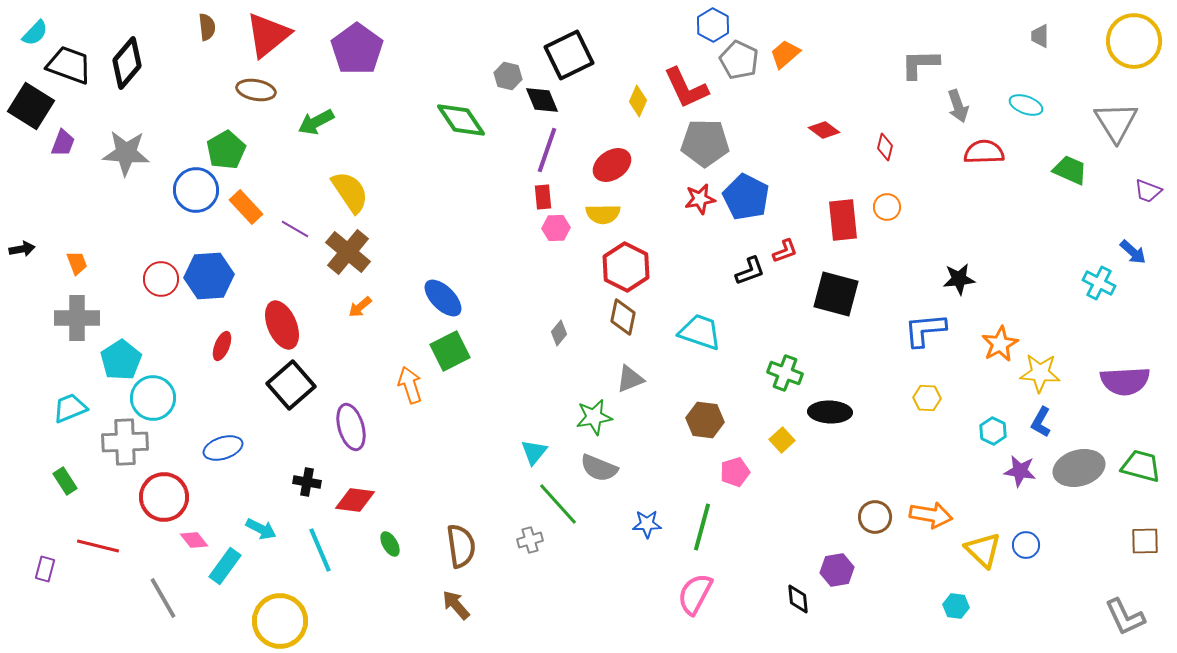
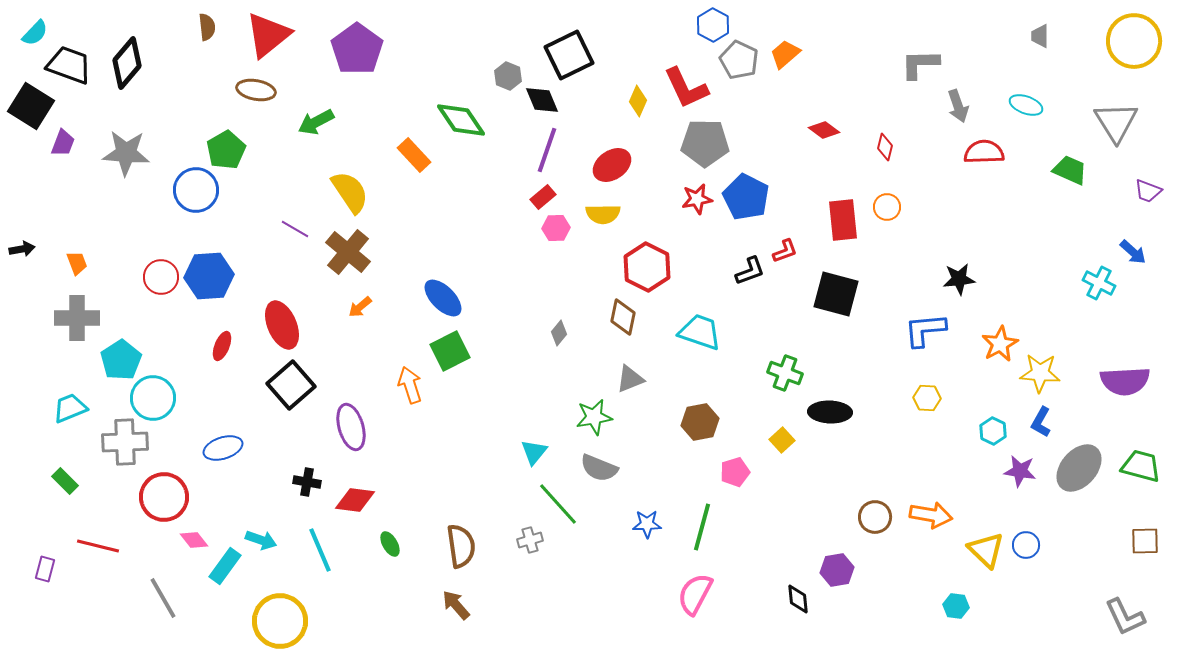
gray hexagon at (508, 76): rotated 8 degrees clockwise
red rectangle at (543, 197): rotated 55 degrees clockwise
red star at (700, 199): moved 3 px left
orange rectangle at (246, 207): moved 168 px right, 52 px up
red hexagon at (626, 267): moved 21 px right
red circle at (161, 279): moved 2 px up
brown hexagon at (705, 420): moved 5 px left, 2 px down; rotated 18 degrees counterclockwise
gray ellipse at (1079, 468): rotated 33 degrees counterclockwise
green rectangle at (65, 481): rotated 12 degrees counterclockwise
cyan arrow at (261, 529): moved 11 px down; rotated 8 degrees counterclockwise
yellow triangle at (983, 550): moved 3 px right
